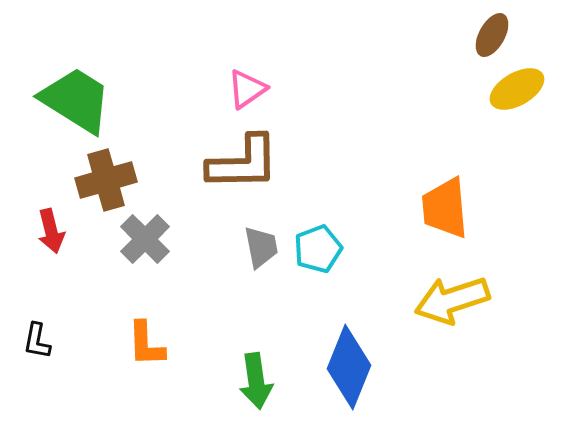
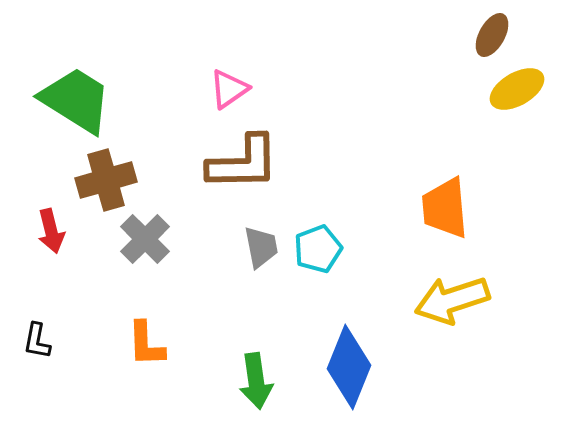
pink triangle: moved 18 px left
